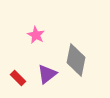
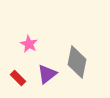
pink star: moved 7 px left, 9 px down
gray diamond: moved 1 px right, 2 px down
